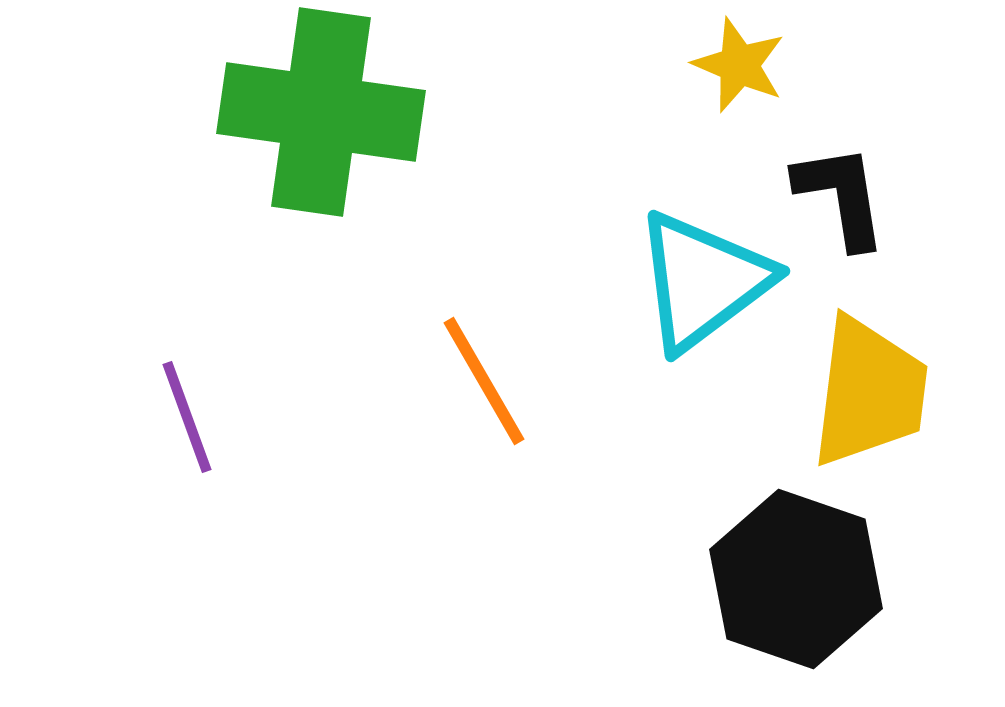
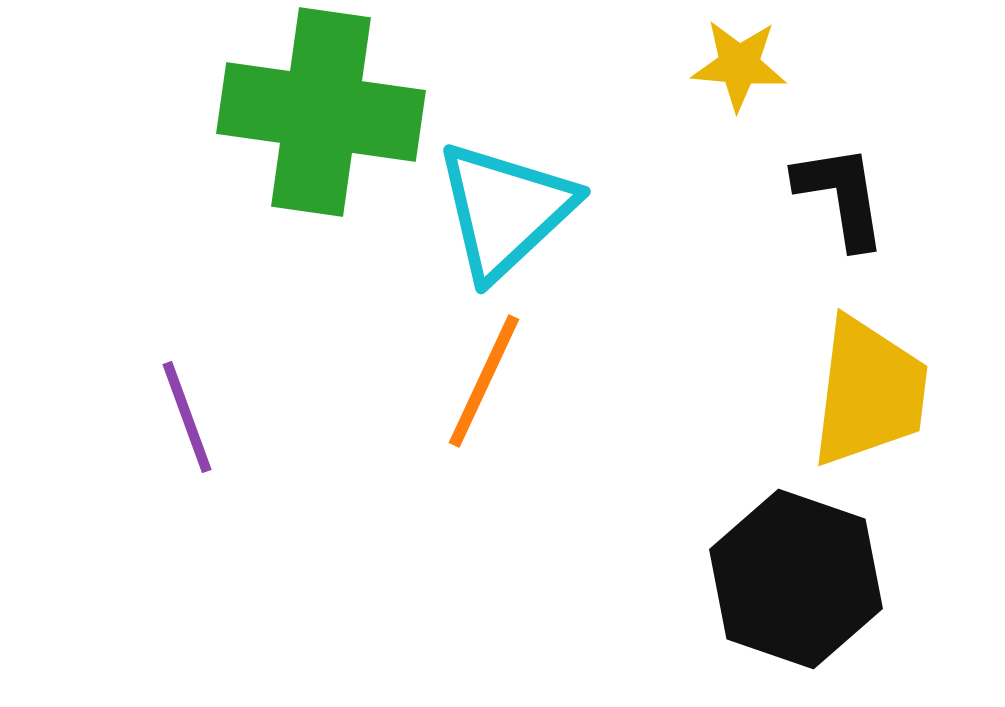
yellow star: rotated 18 degrees counterclockwise
cyan triangle: moved 198 px left, 71 px up; rotated 6 degrees counterclockwise
orange line: rotated 55 degrees clockwise
